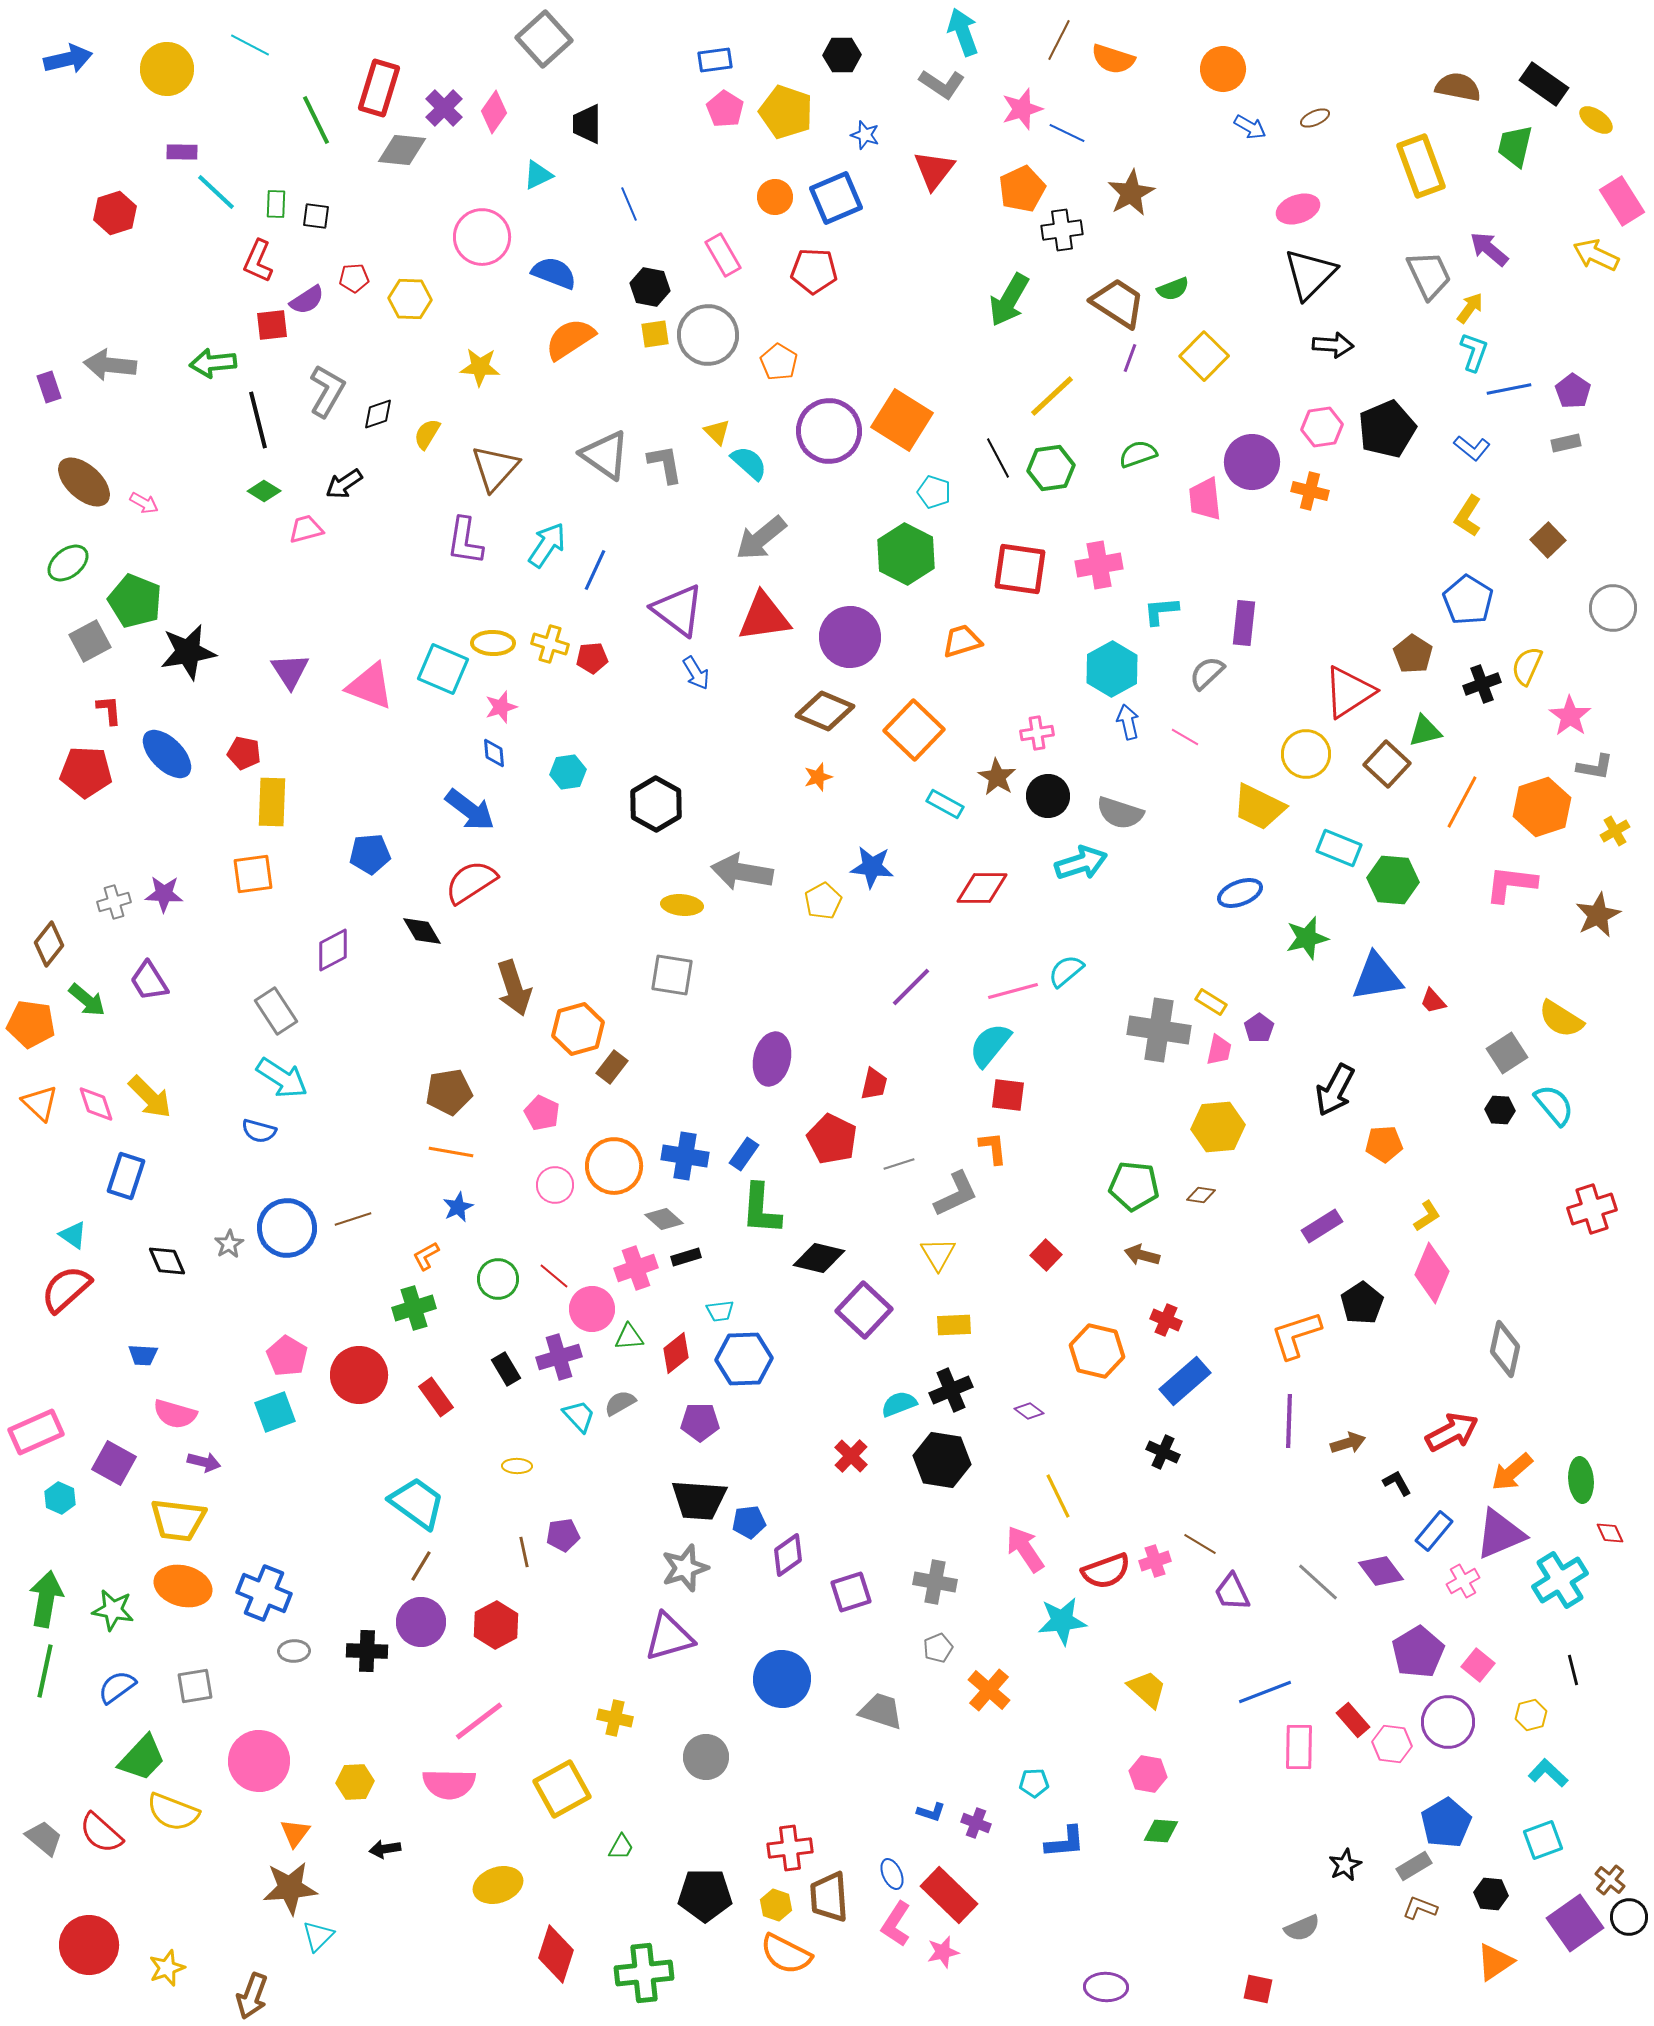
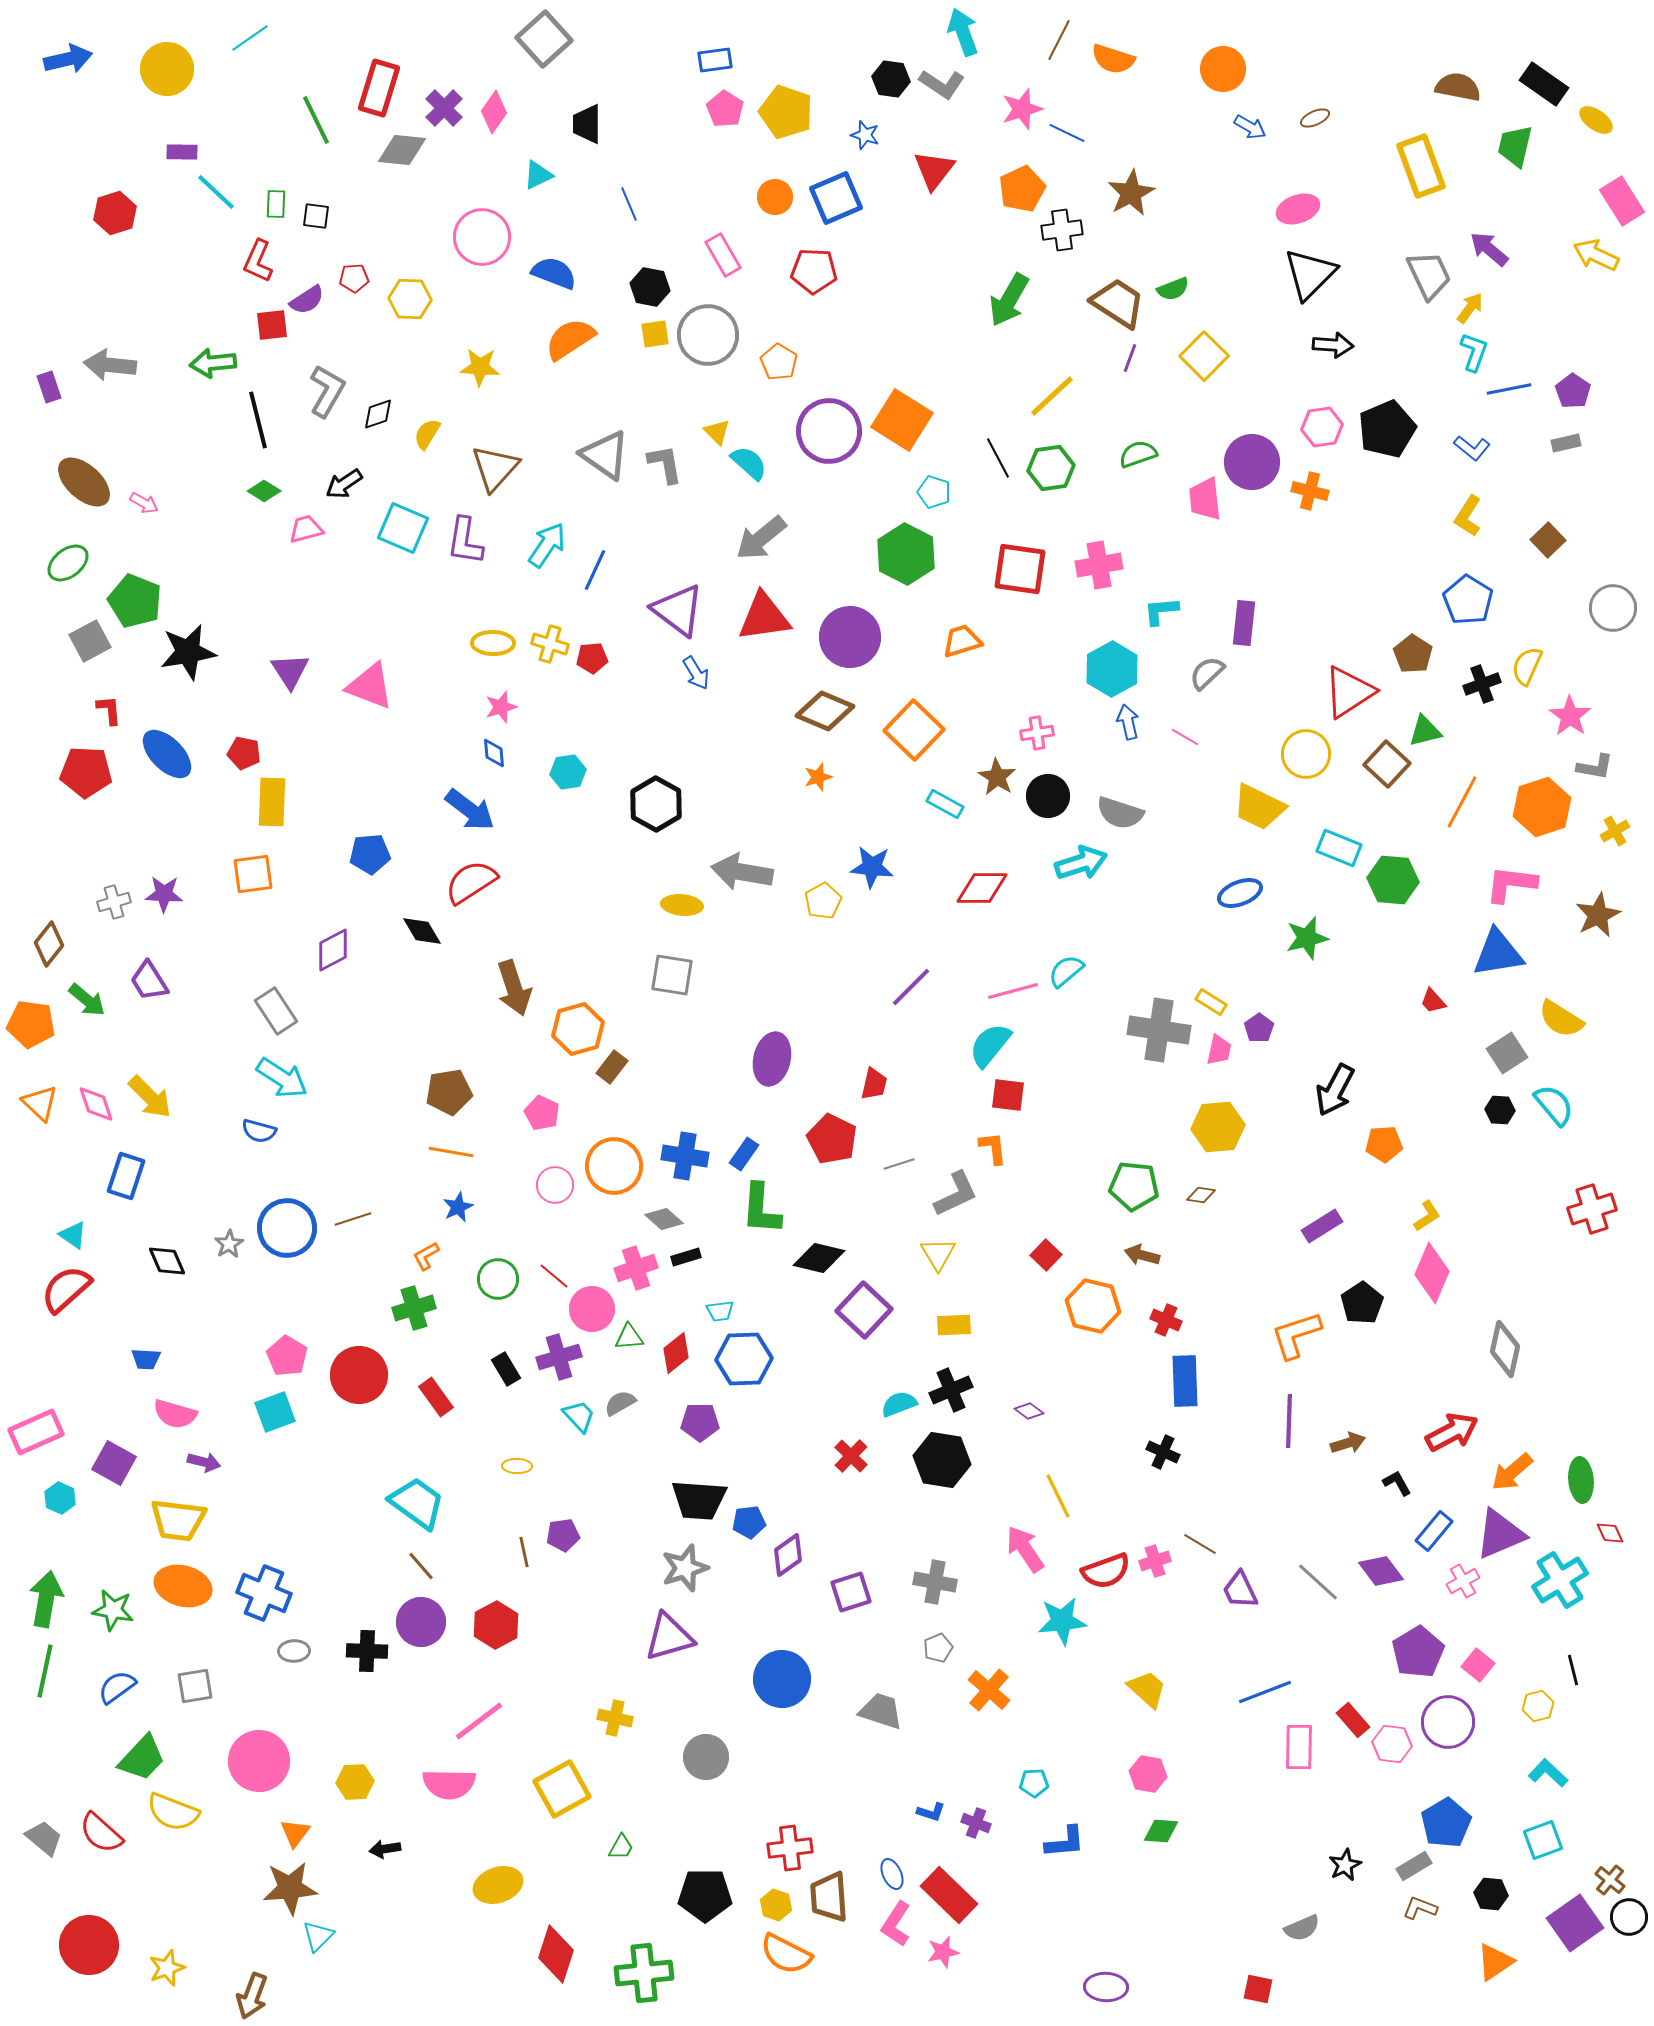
cyan line at (250, 45): moved 7 px up; rotated 63 degrees counterclockwise
black hexagon at (842, 55): moved 49 px right, 24 px down; rotated 9 degrees clockwise
cyan square at (443, 669): moved 40 px left, 141 px up
blue triangle at (1377, 977): moved 121 px right, 24 px up
orange hexagon at (1097, 1351): moved 4 px left, 45 px up
blue trapezoid at (143, 1355): moved 3 px right, 4 px down
blue rectangle at (1185, 1381): rotated 51 degrees counterclockwise
brown line at (421, 1566): rotated 72 degrees counterclockwise
purple trapezoid at (1232, 1592): moved 8 px right, 2 px up
yellow hexagon at (1531, 1715): moved 7 px right, 9 px up
